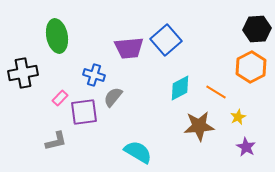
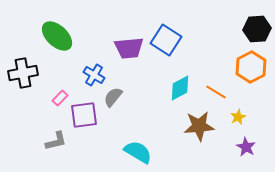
green ellipse: rotated 36 degrees counterclockwise
blue square: rotated 16 degrees counterclockwise
blue cross: rotated 15 degrees clockwise
purple square: moved 3 px down
